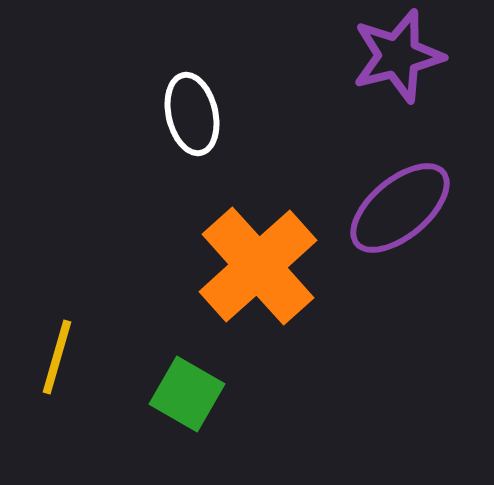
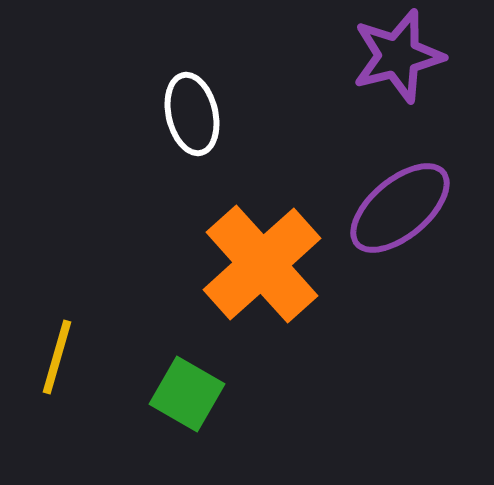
orange cross: moved 4 px right, 2 px up
